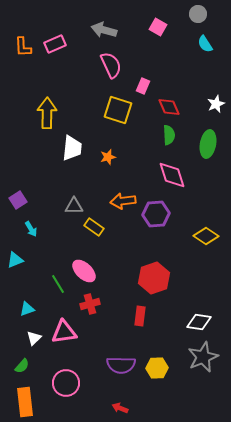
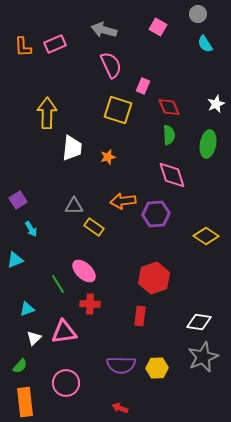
red cross at (90, 304): rotated 18 degrees clockwise
green semicircle at (22, 366): moved 2 px left
